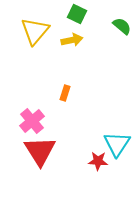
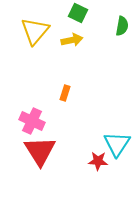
green square: moved 1 px right, 1 px up
green semicircle: rotated 60 degrees clockwise
pink cross: rotated 25 degrees counterclockwise
